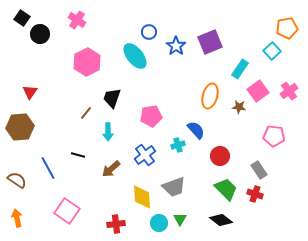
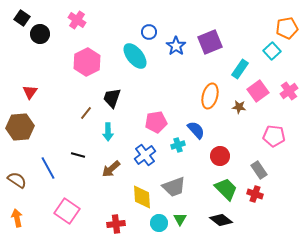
pink pentagon at (151, 116): moved 5 px right, 6 px down
